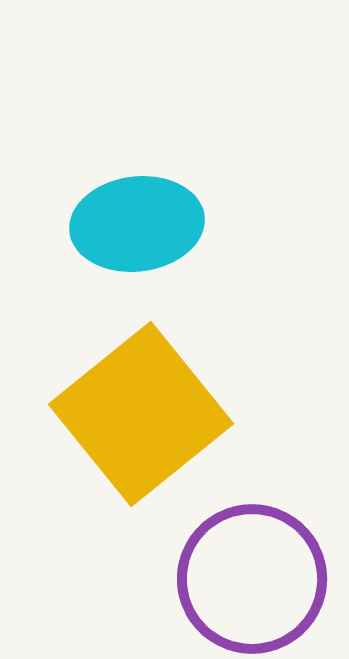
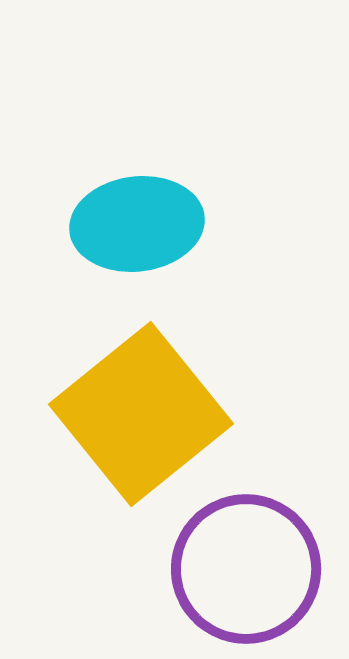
purple circle: moved 6 px left, 10 px up
